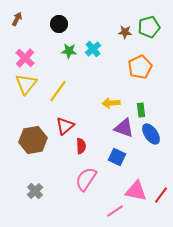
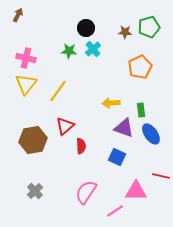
brown arrow: moved 1 px right, 4 px up
black circle: moved 27 px right, 4 px down
pink cross: moved 1 px right; rotated 30 degrees counterclockwise
pink semicircle: moved 13 px down
pink triangle: rotated 10 degrees counterclockwise
red line: moved 19 px up; rotated 66 degrees clockwise
